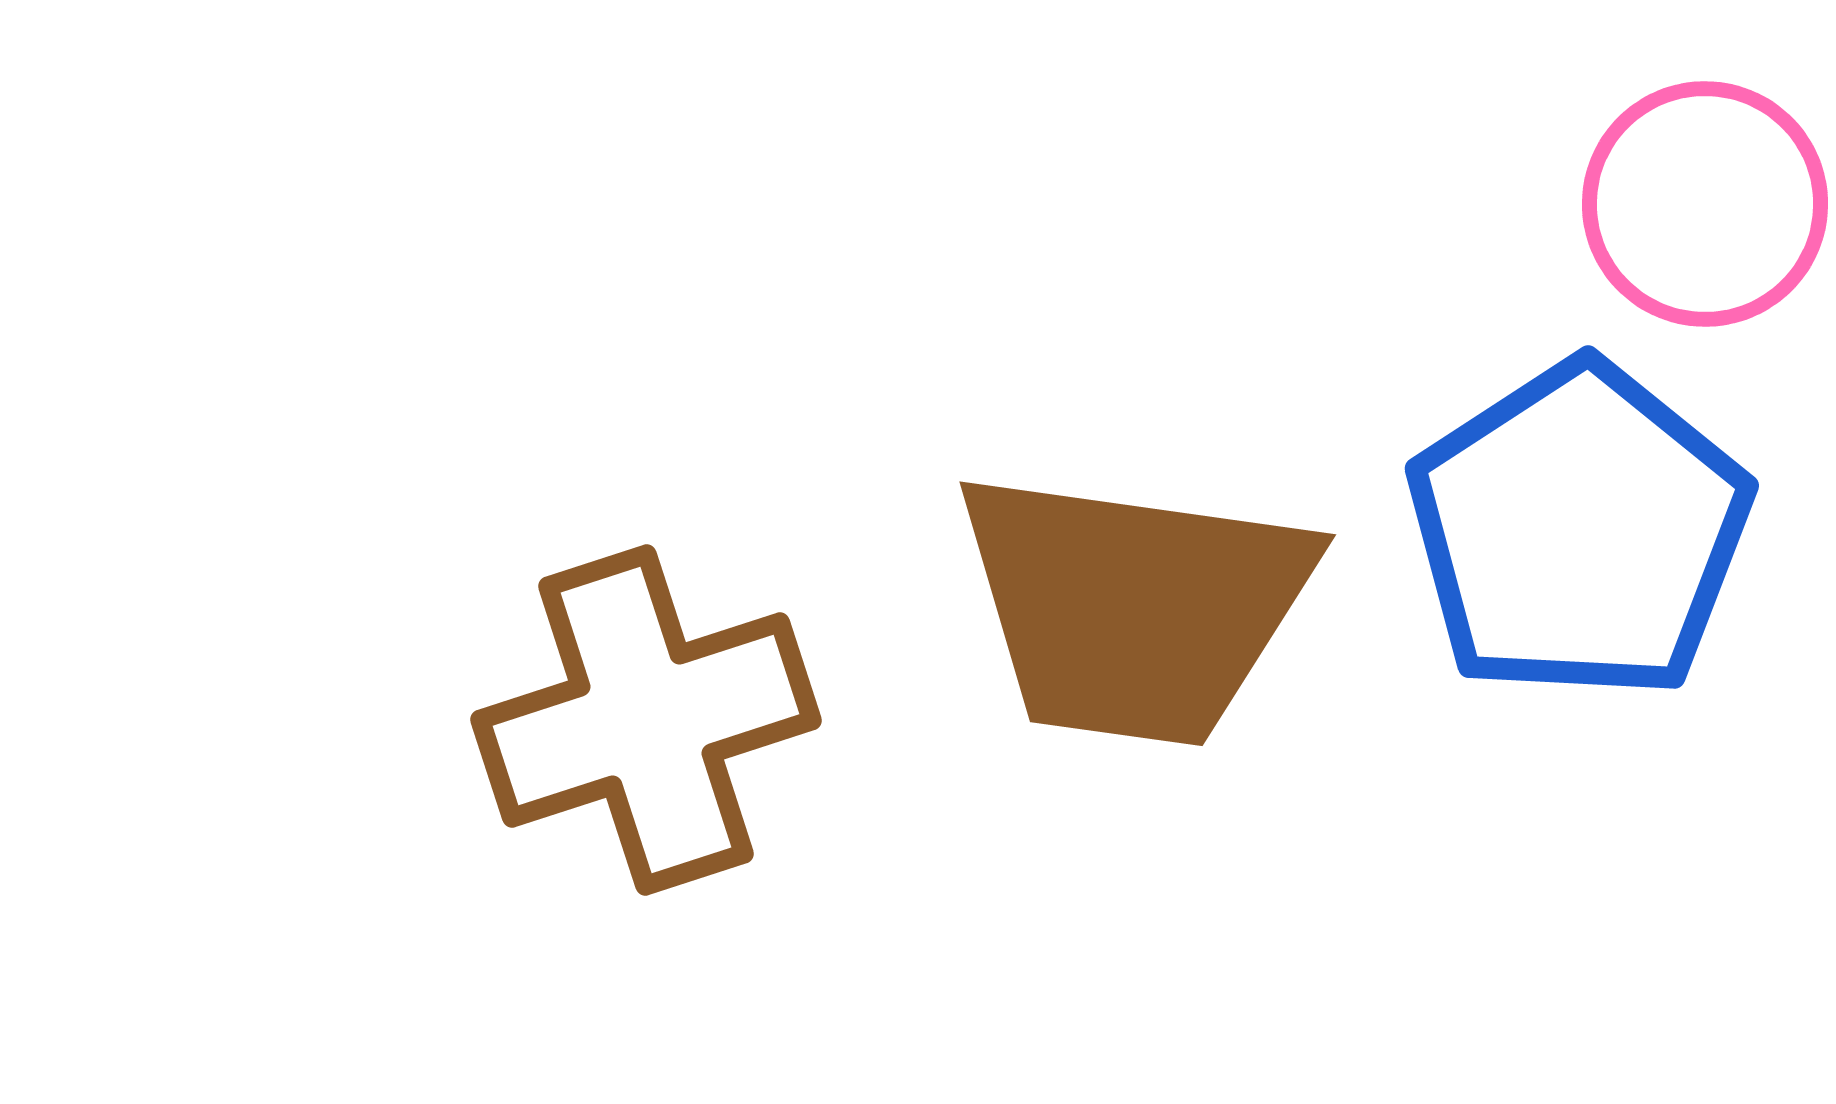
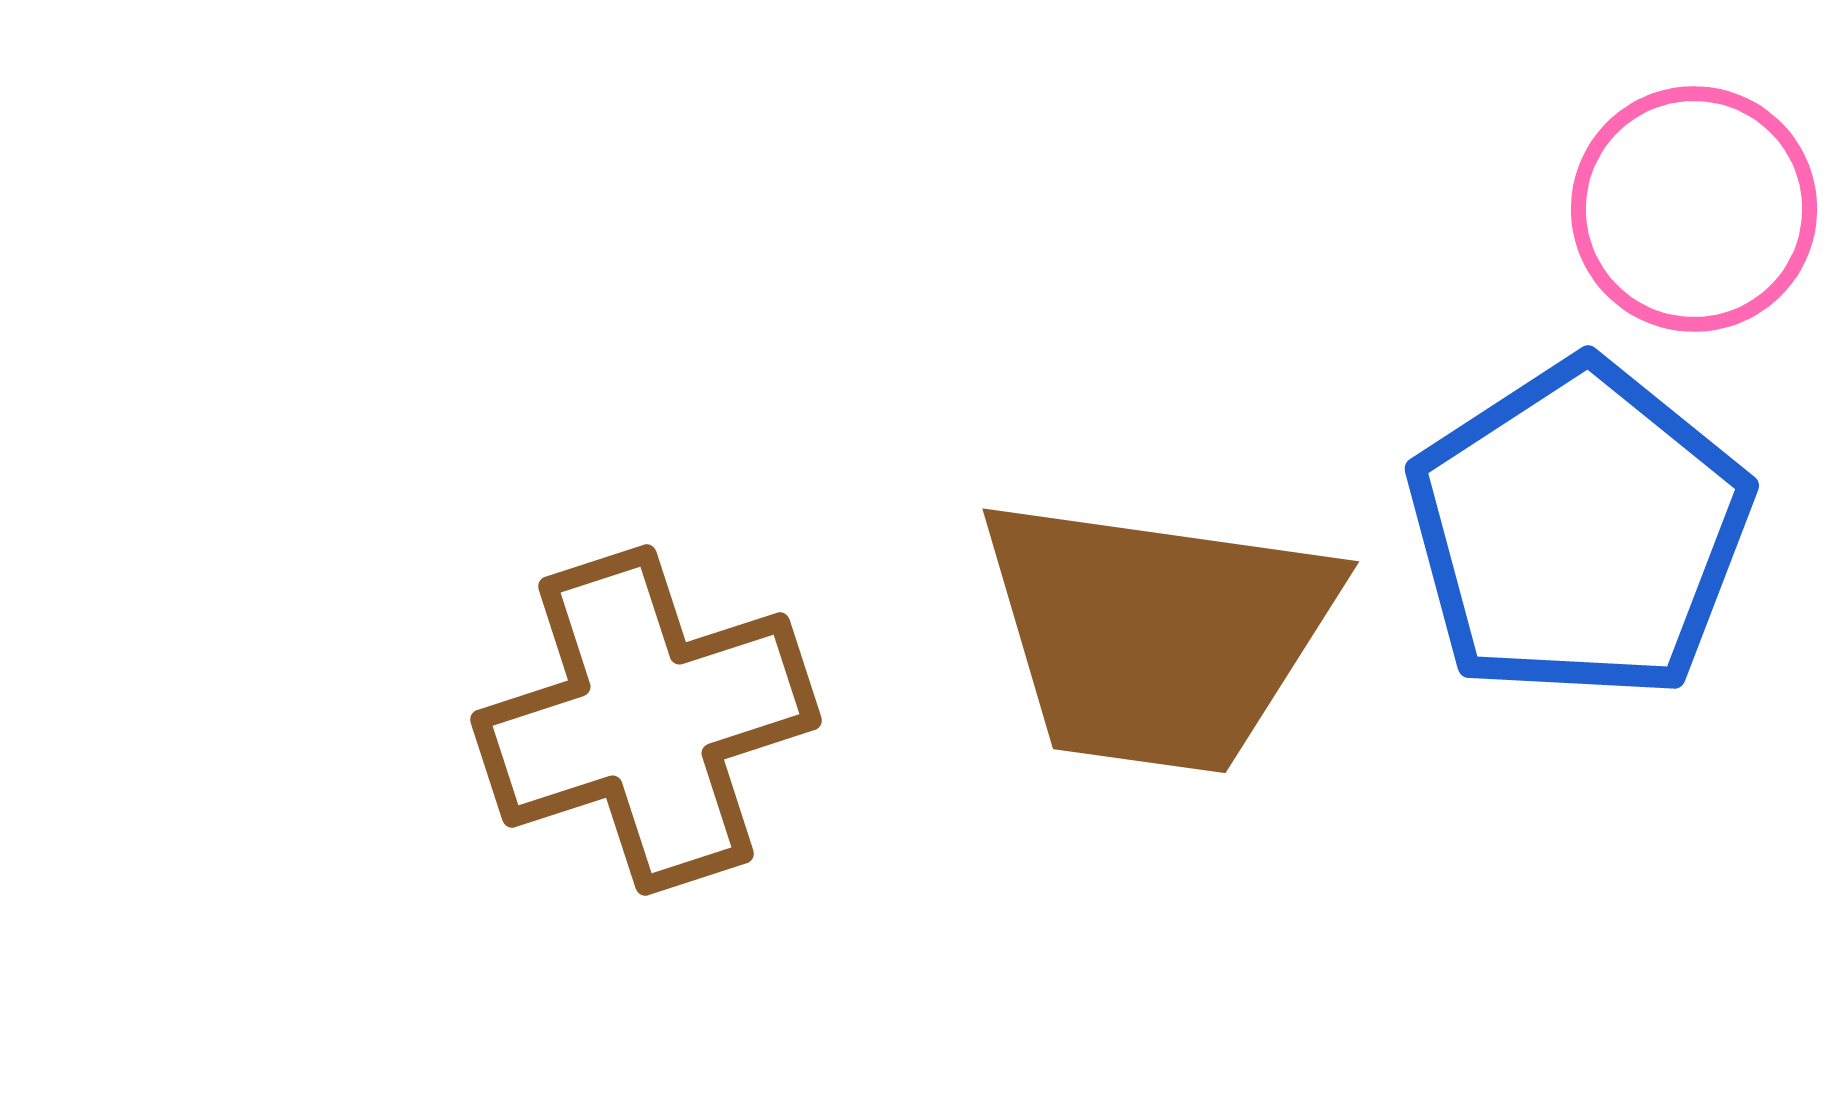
pink circle: moved 11 px left, 5 px down
brown trapezoid: moved 23 px right, 27 px down
